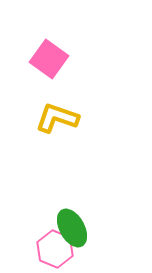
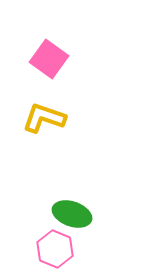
yellow L-shape: moved 13 px left
green ellipse: moved 14 px up; rotated 42 degrees counterclockwise
